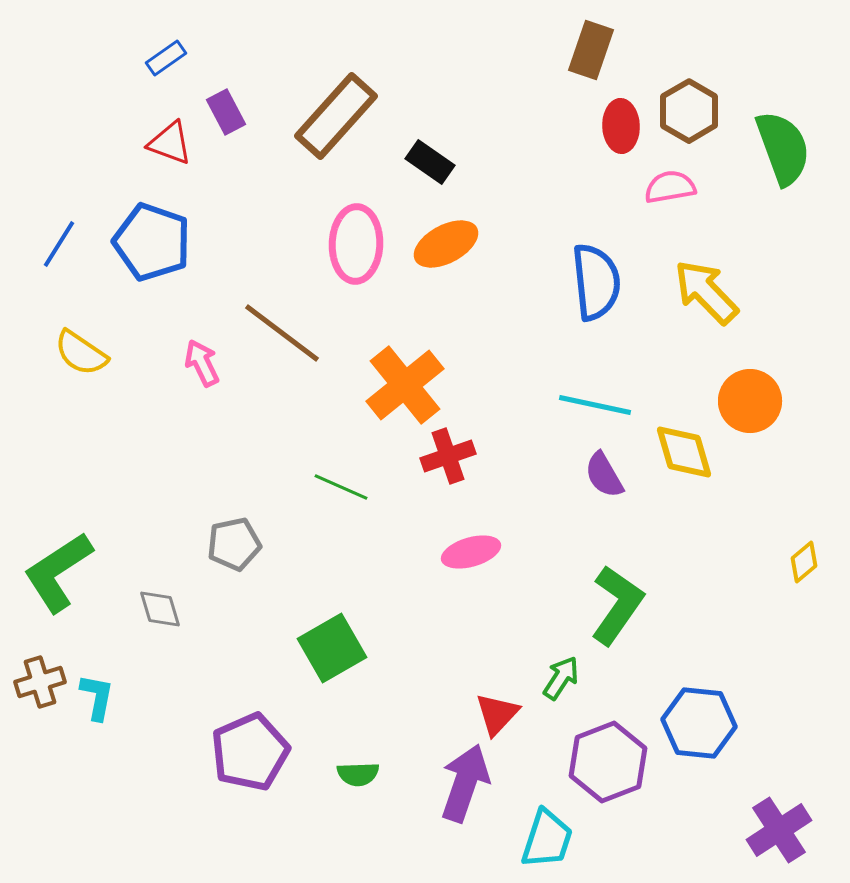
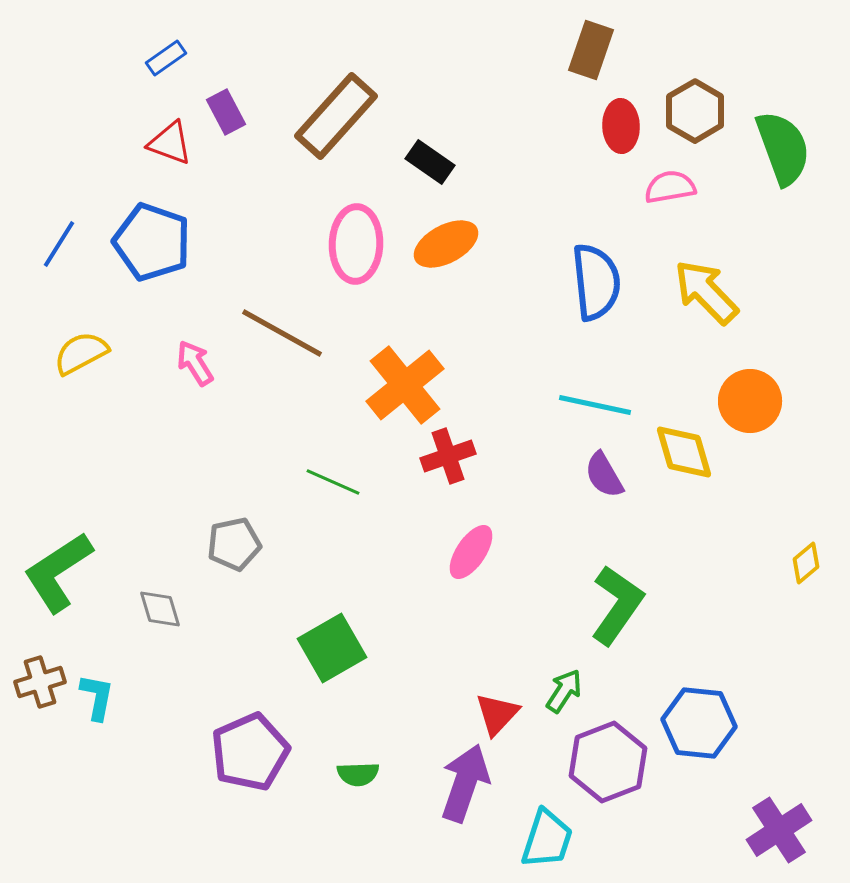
brown hexagon at (689, 111): moved 6 px right
brown line at (282, 333): rotated 8 degrees counterclockwise
yellow semicircle at (81, 353): rotated 118 degrees clockwise
pink arrow at (202, 363): moved 7 px left; rotated 6 degrees counterclockwise
green line at (341, 487): moved 8 px left, 5 px up
pink ellipse at (471, 552): rotated 40 degrees counterclockwise
yellow diamond at (804, 562): moved 2 px right, 1 px down
green arrow at (561, 678): moved 3 px right, 13 px down
